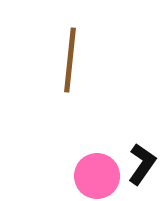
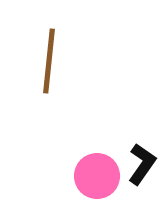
brown line: moved 21 px left, 1 px down
